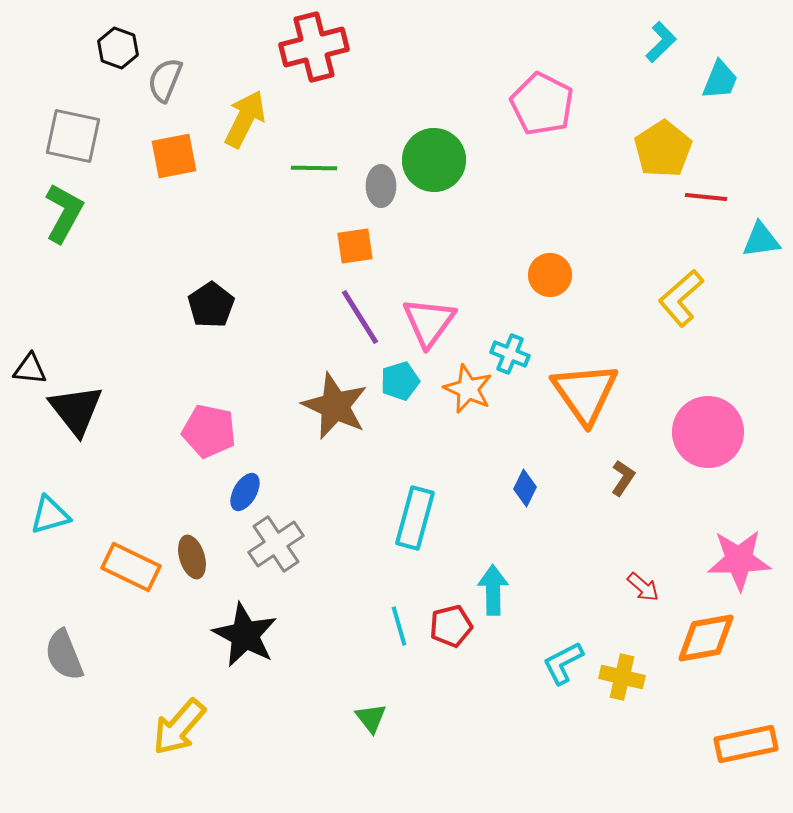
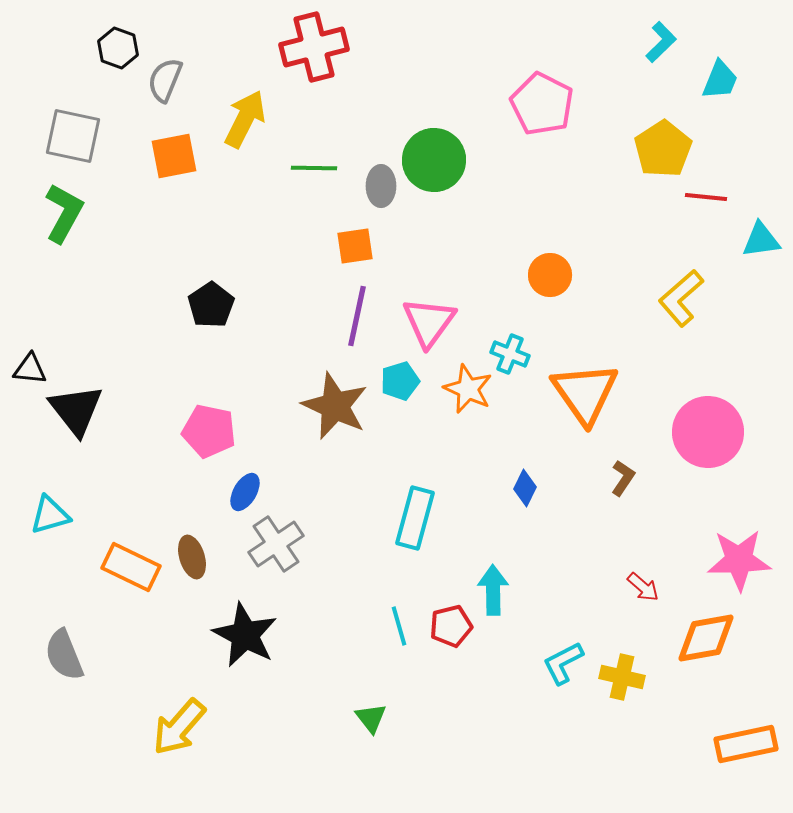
purple line at (360, 317): moved 3 px left, 1 px up; rotated 44 degrees clockwise
